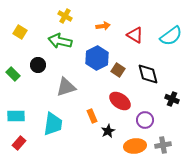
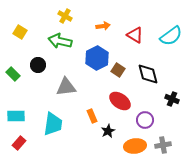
gray triangle: rotated 10 degrees clockwise
